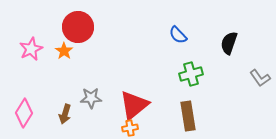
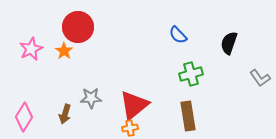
pink diamond: moved 4 px down
